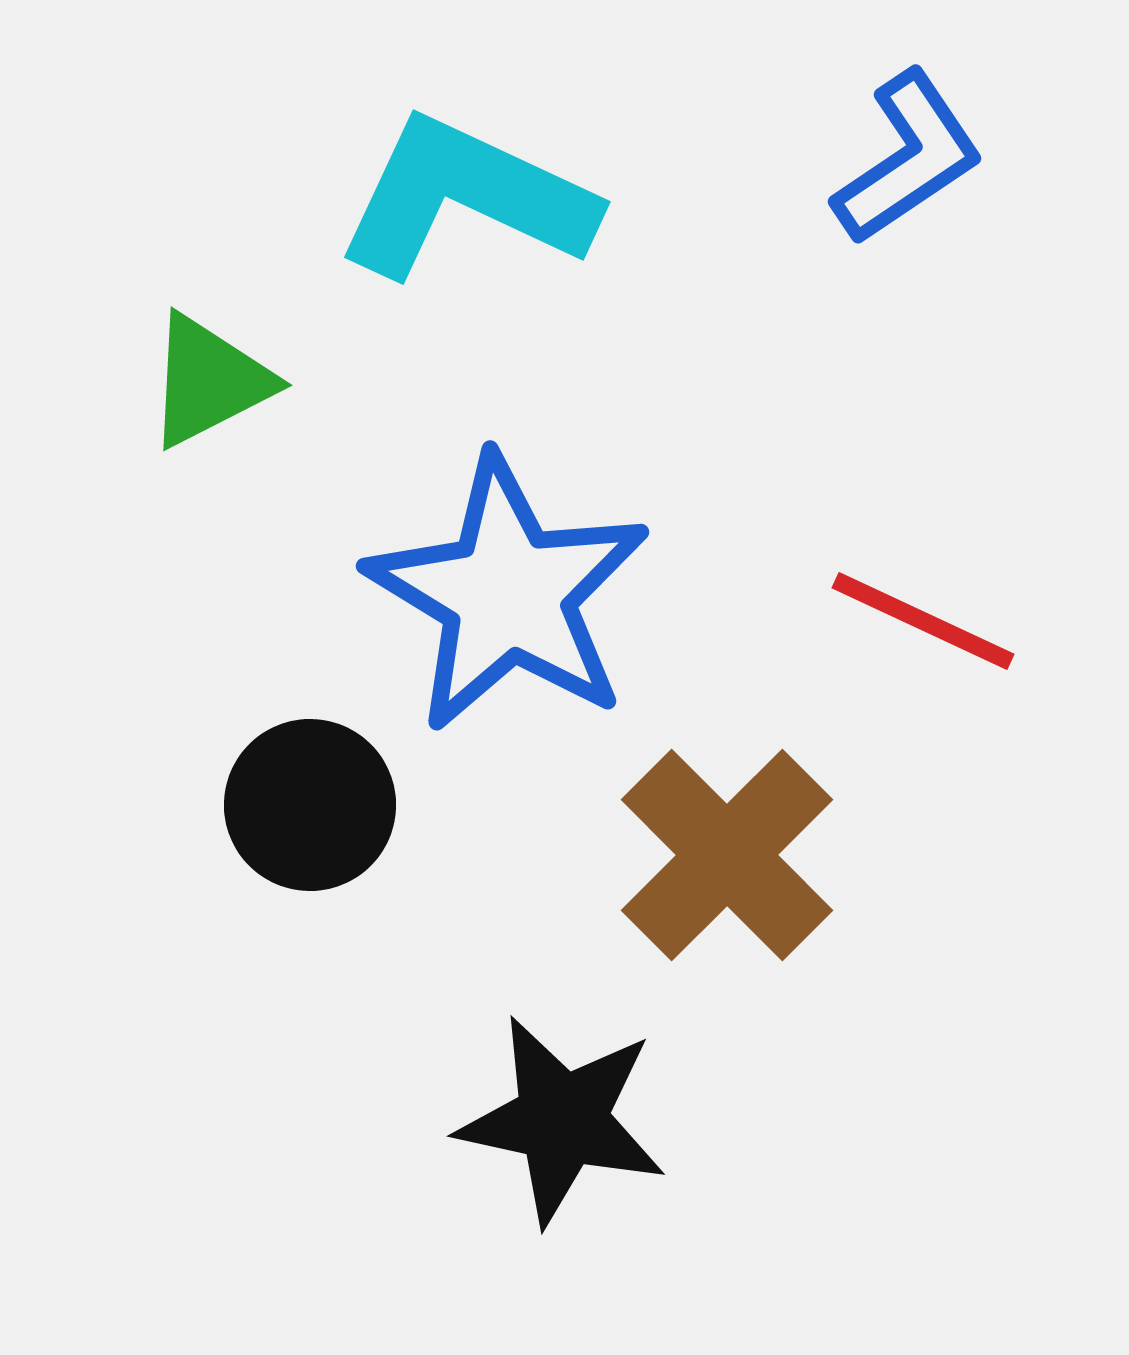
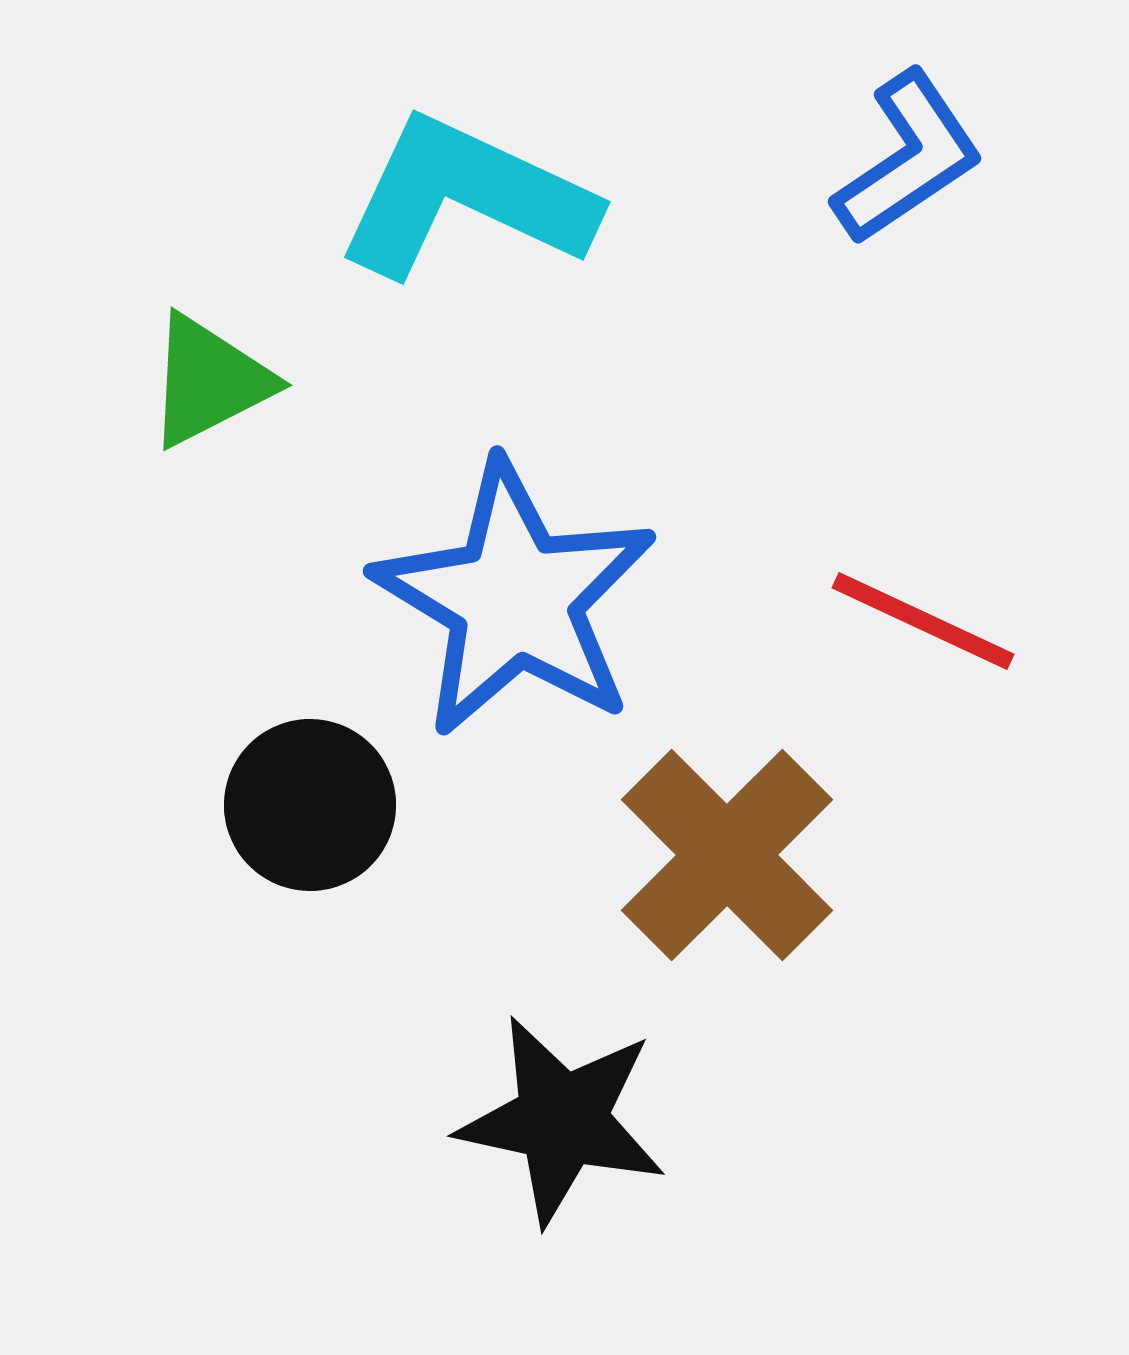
blue star: moved 7 px right, 5 px down
